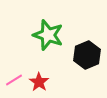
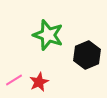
red star: rotated 12 degrees clockwise
